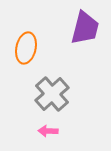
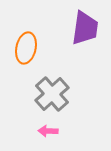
purple trapezoid: rotated 6 degrees counterclockwise
